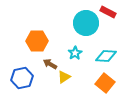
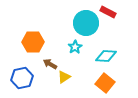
orange hexagon: moved 4 px left, 1 px down
cyan star: moved 6 px up
